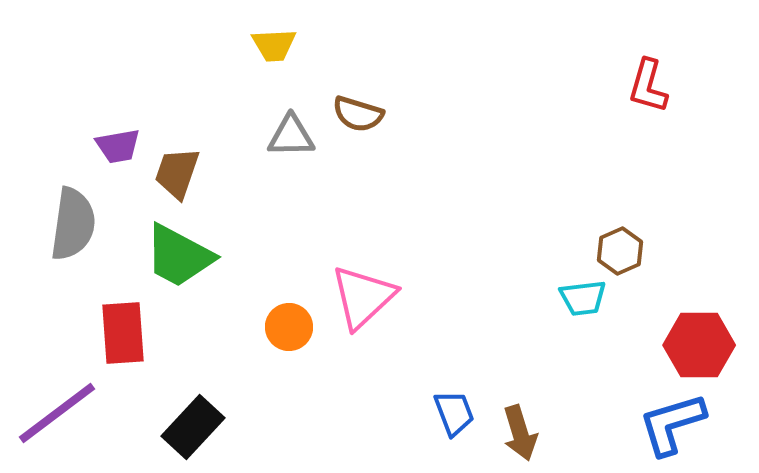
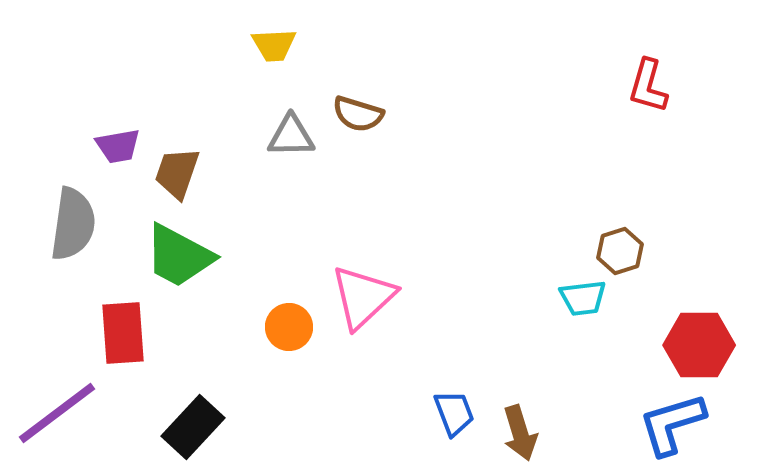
brown hexagon: rotated 6 degrees clockwise
